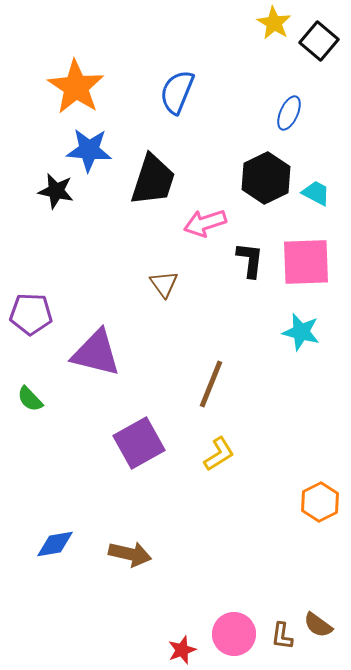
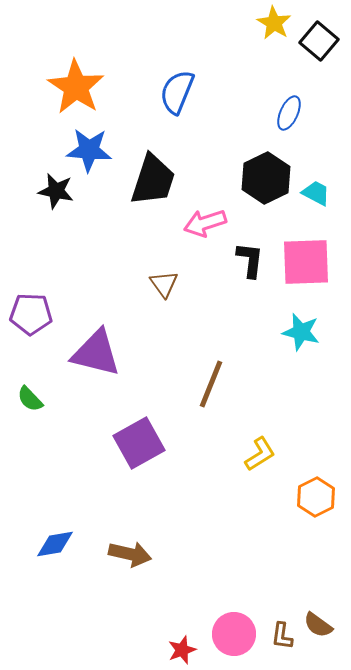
yellow L-shape: moved 41 px right
orange hexagon: moved 4 px left, 5 px up
